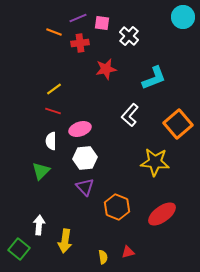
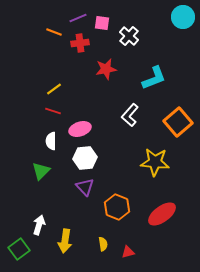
orange square: moved 2 px up
white arrow: rotated 12 degrees clockwise
green square: rotated 15 degrees clockwise
yellow semicircle: moved 13 px up
